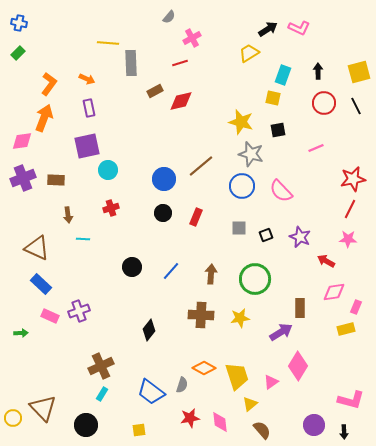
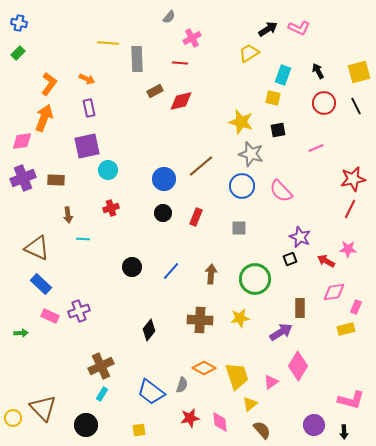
gray rectangle at (131, 63): moved 6 px right, 4 px up
red line at (180, 63): rotated 21 degrees clockwise
black arrow at (318, 71): rotated 28 degrees counterclockwise
black square at (266, 235): moved 24 px right, 24 px down
pink star at (348, 239): moved 10 px down
brown cross at (201, 315): moved 1 px left, 5 px down
